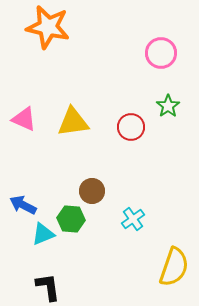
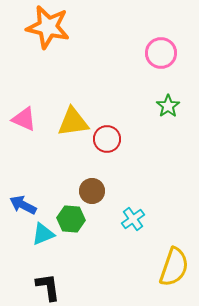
red circle: moved 24 px left, 12 px down
